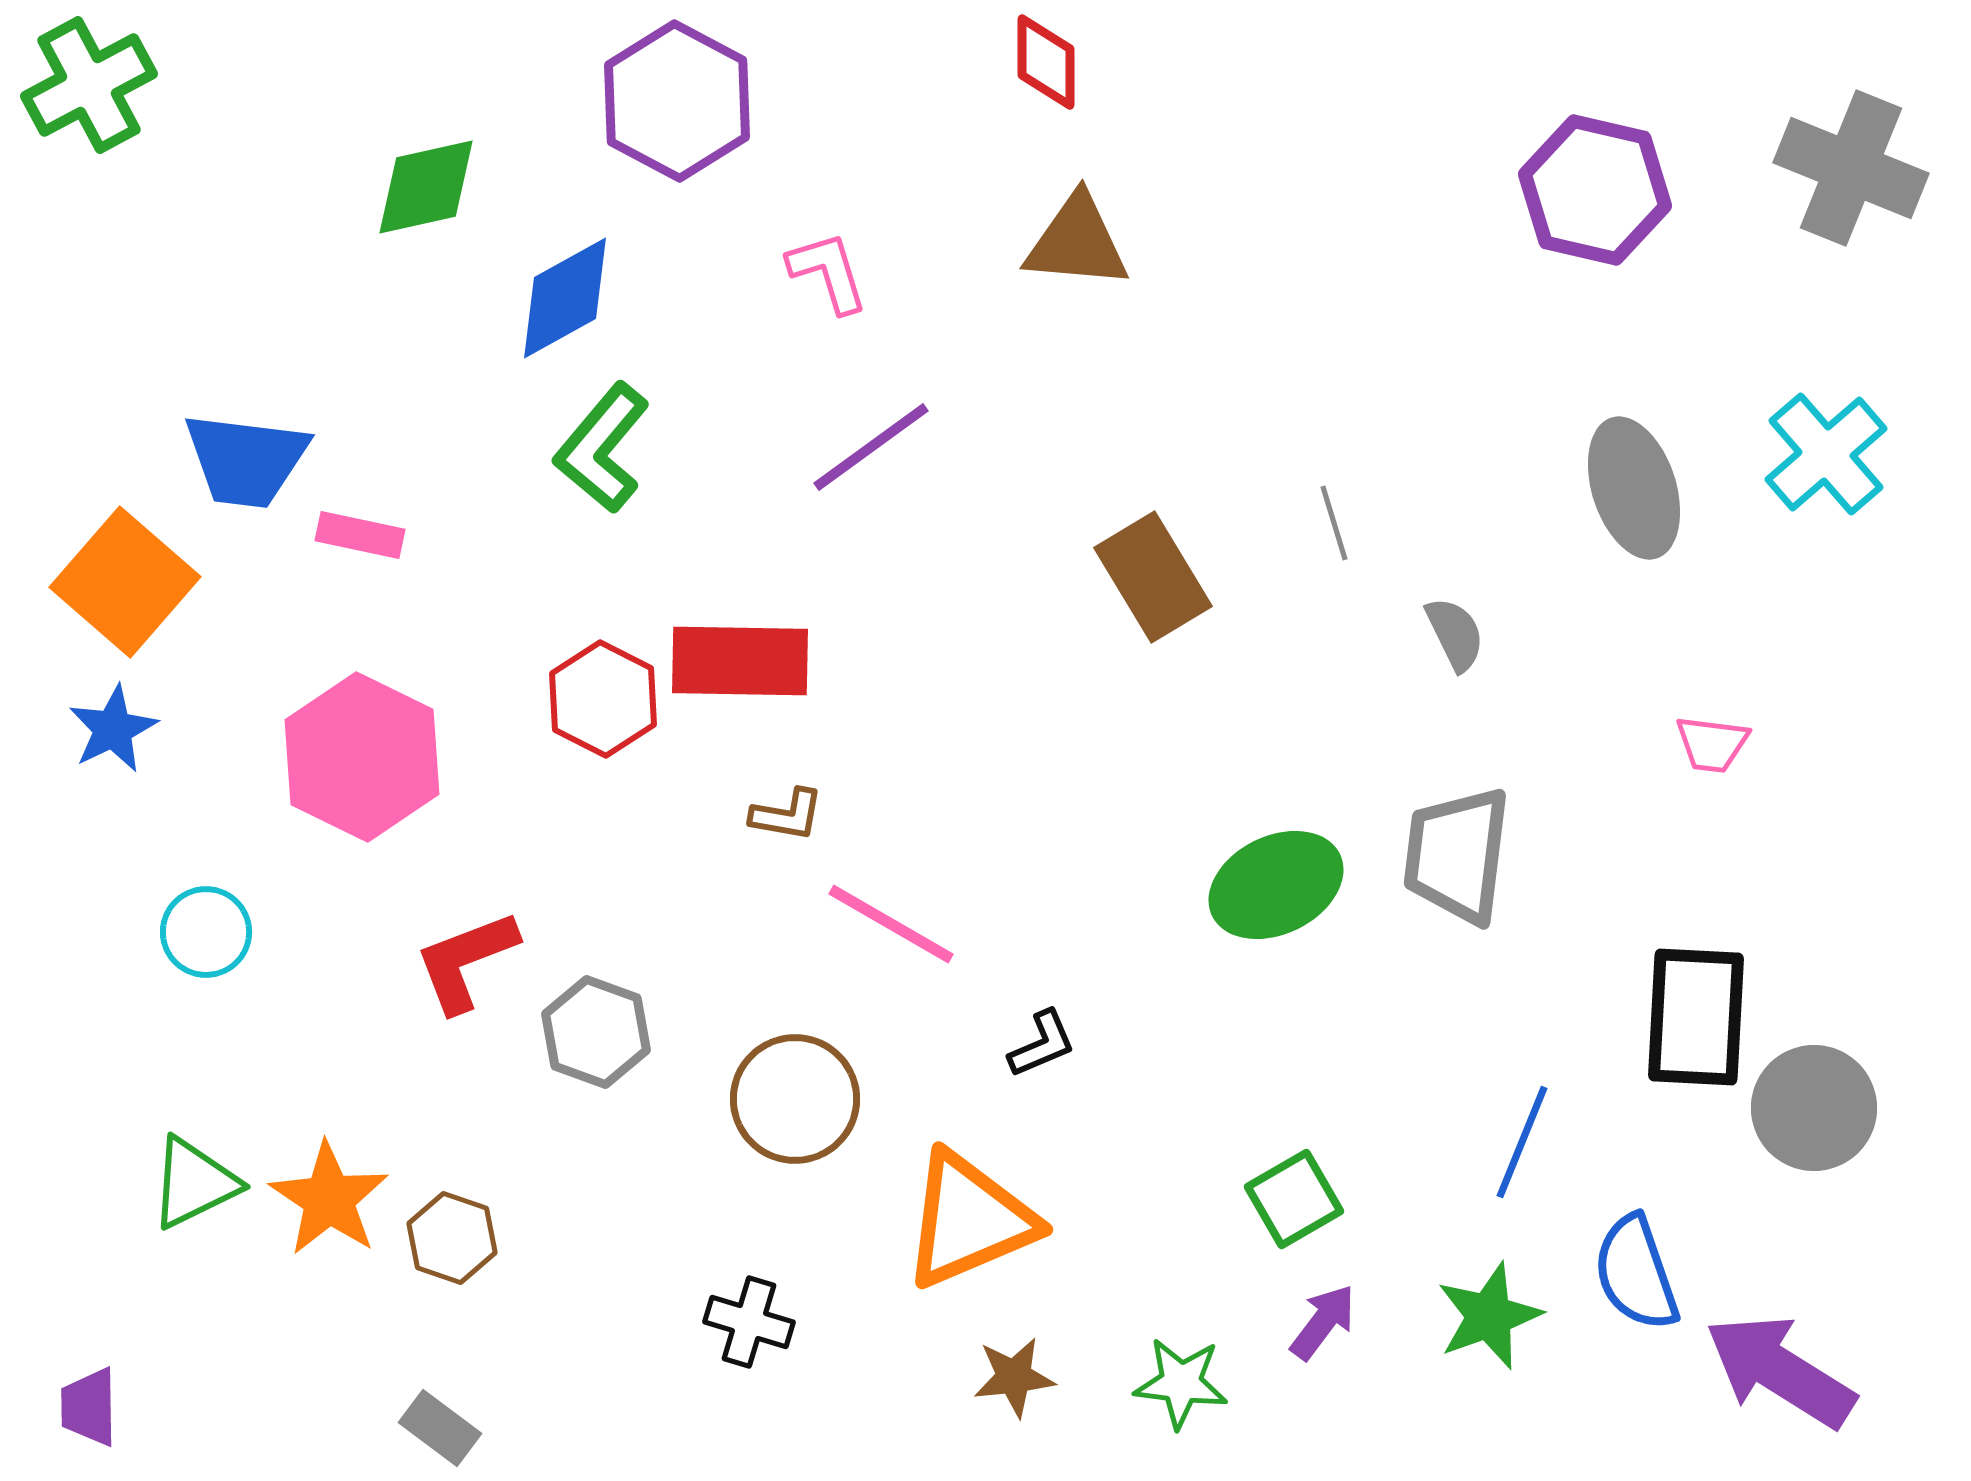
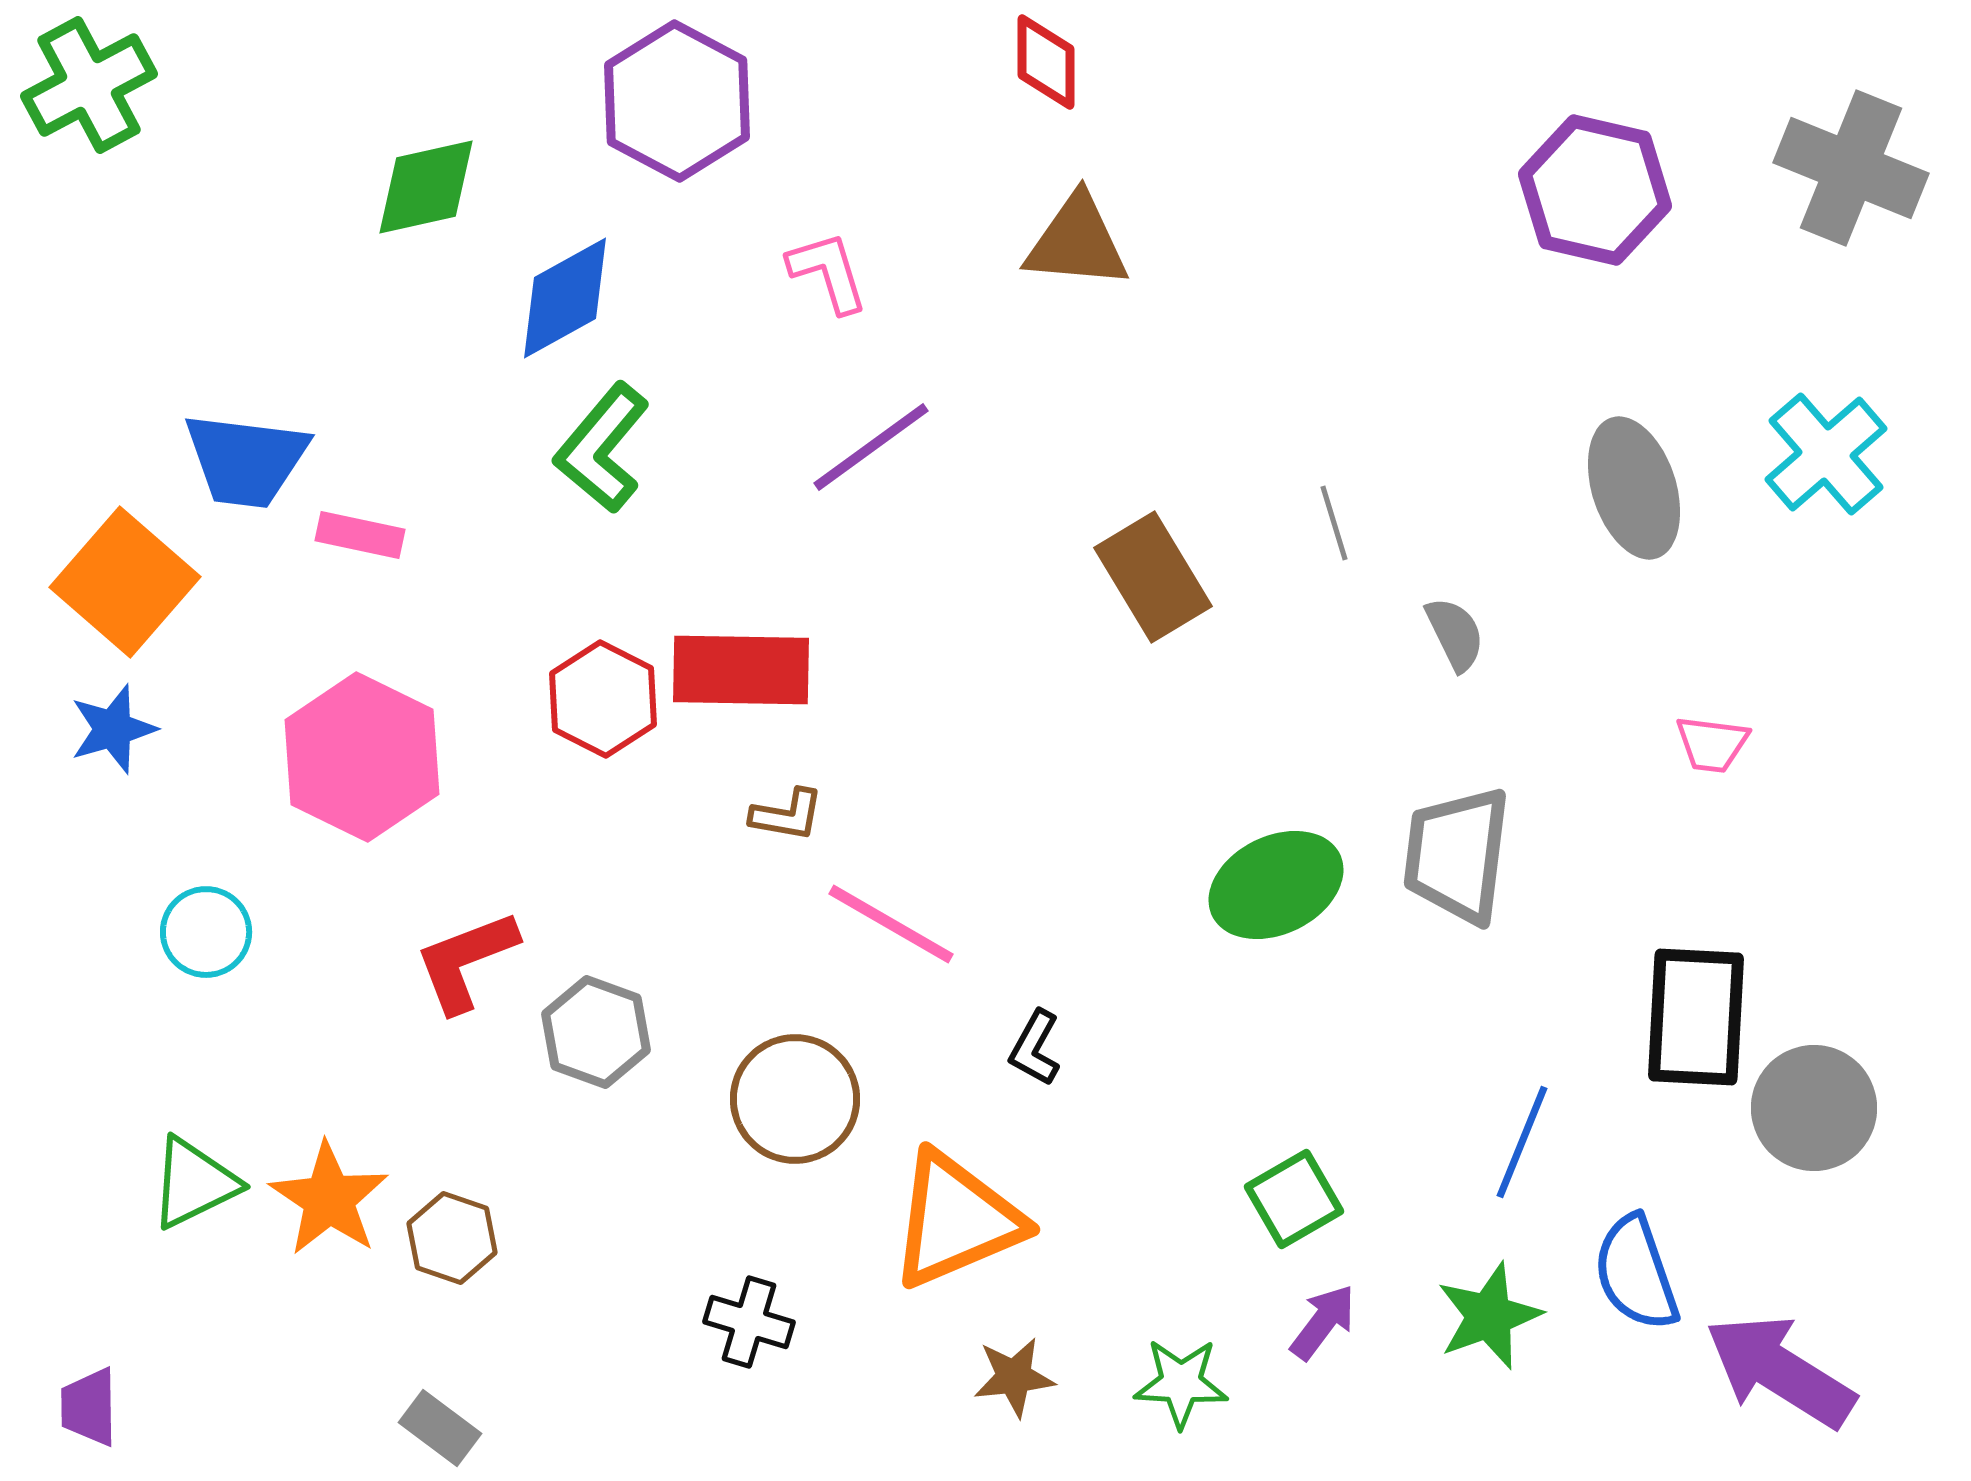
red rectangle at (740, 661): moved 1 px right, 9 px down
blue star at (113, 729): rotated 10 degrees clockwise
black L-shape at (1042, 1044): moved 7 px left, 4 px down; rotated 142 degrees clockwise
orange triangle at (969, 1220): moved 13 px left
green star at (1181, 1383): rotated 4 degrees counterclockwise
